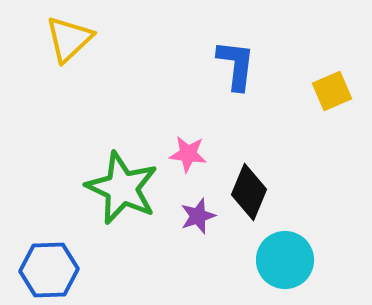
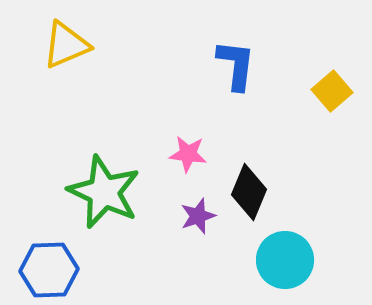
yellow triangle: moved 3 px left, 6 px down; rotated 20 degrees clockwise
yellow square: rotated 18 degrees counterclockwise
green star: moved 18 px left, 4 px down
